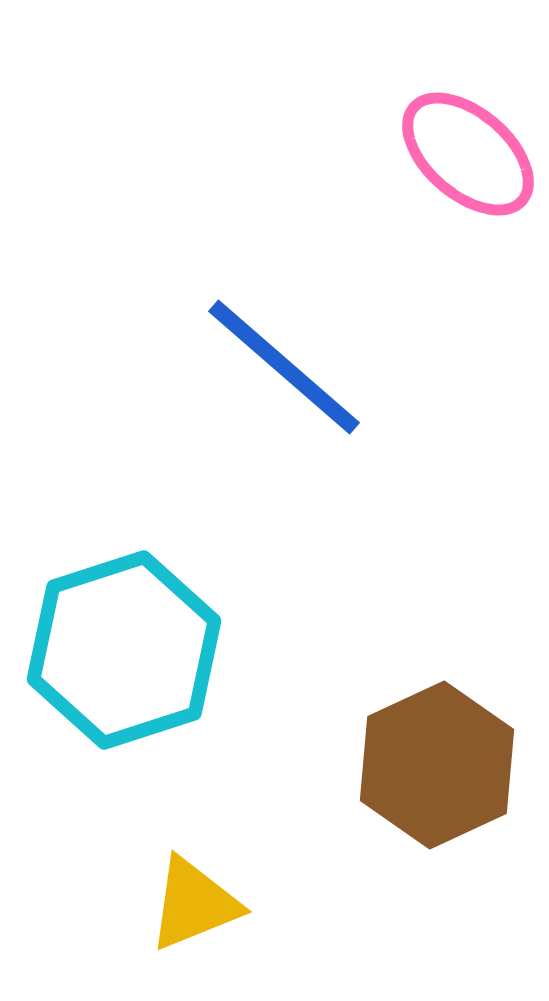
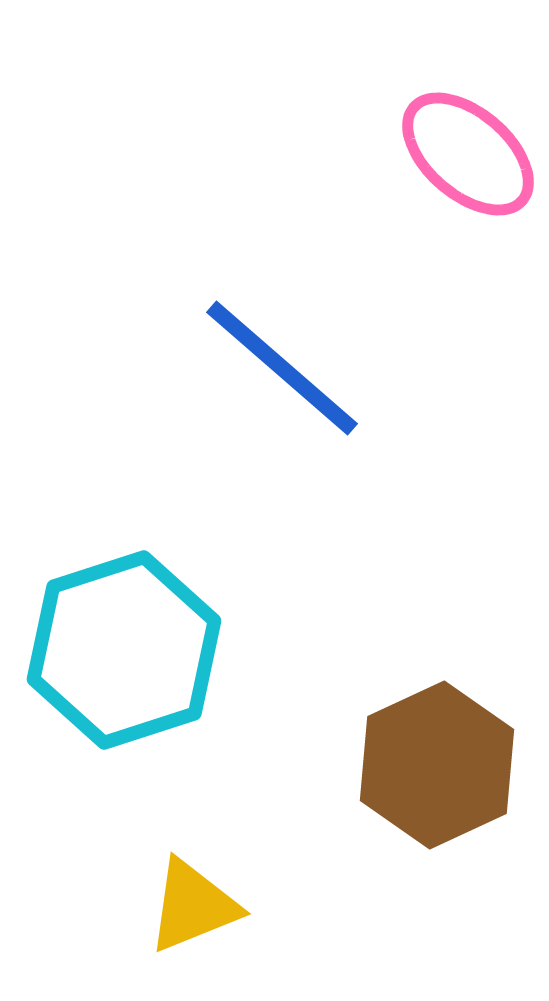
blue line: moved 2 px left, 1 px down
yellow triangle: moved 1 px left, 2 px down
